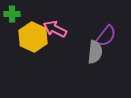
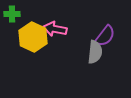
pink arrow: rotated 15 degrees counterclockwise
purple semicircle: moved 1 px left
